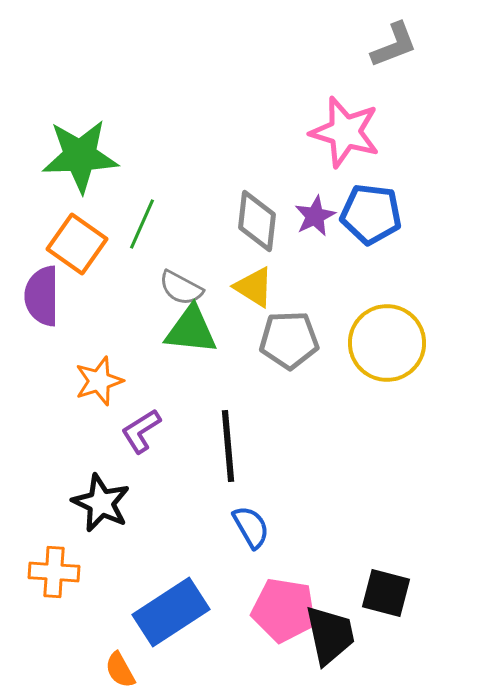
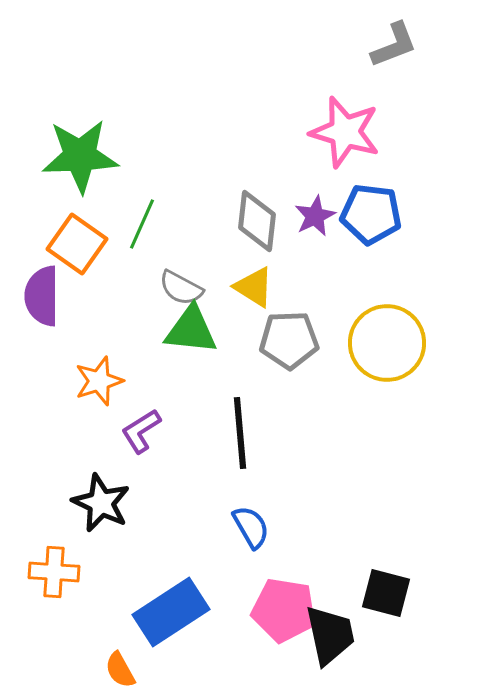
black line: moved 12 px right, 13 px up
